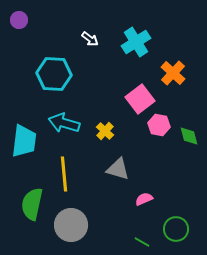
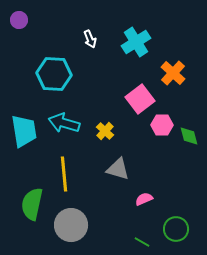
white arrow: rotated 30 degrees clockwise
pink hexagon: moved 3 px right; rotated 10 degrees counterclockwise
cyan trapezoid: moved 10 px up; rotated 16 degrees counterclockwise
